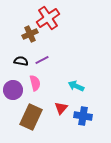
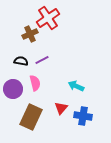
purple circle: moved 1 px up
